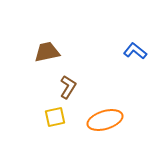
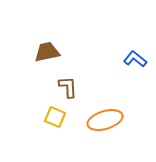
blue L-shape: moved 8 px down
brown L-shape: rotated 35 degrees counterclockwise
yellow square: rotated 35 degrees clockwise
